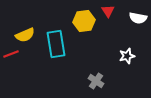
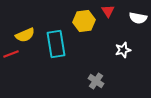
white star: moved 4 px left, 6 px up
